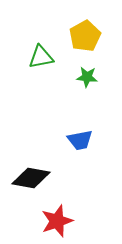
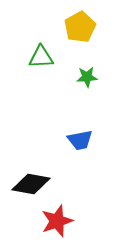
yellow pentagon: moved 5 px left, 9 px up
green triangle: rotated 8 degrees clockwise
green star: rotated 10 degrees counterclockwise
black diamond: moved 6 px down
